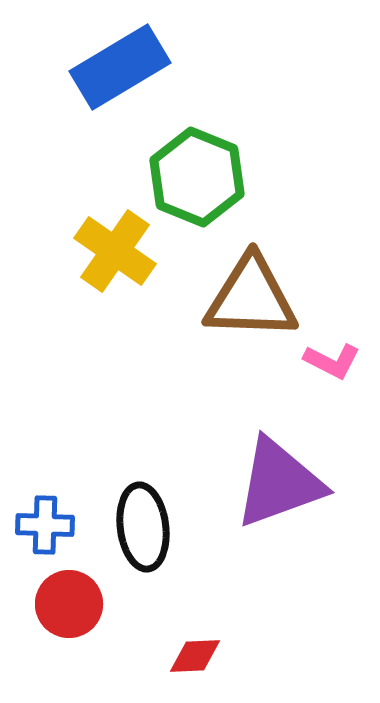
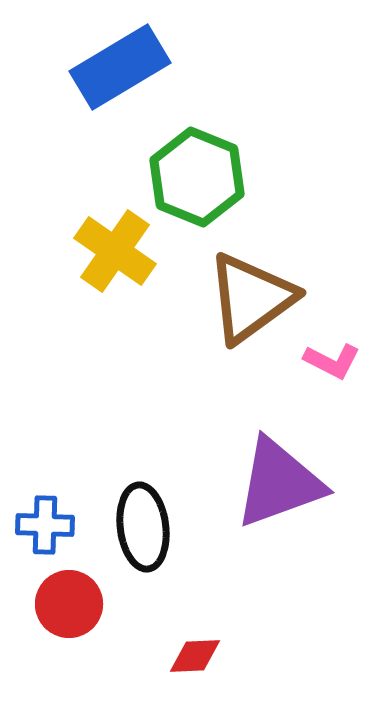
brown triangle: rotated 38 degrees counterclockwise
